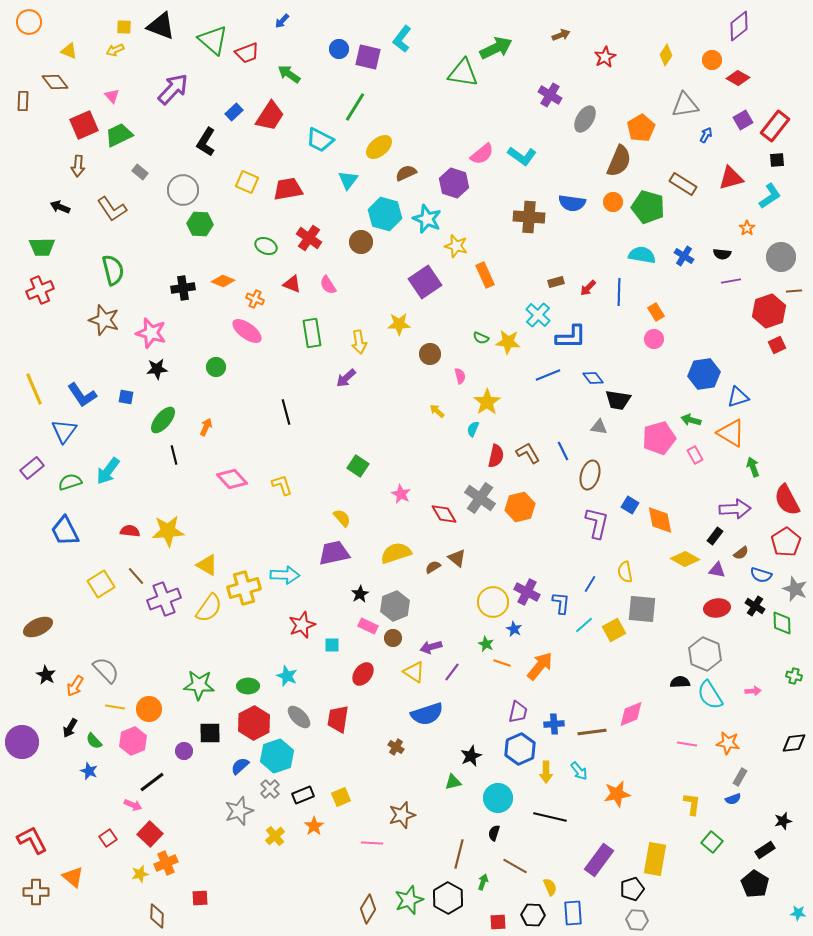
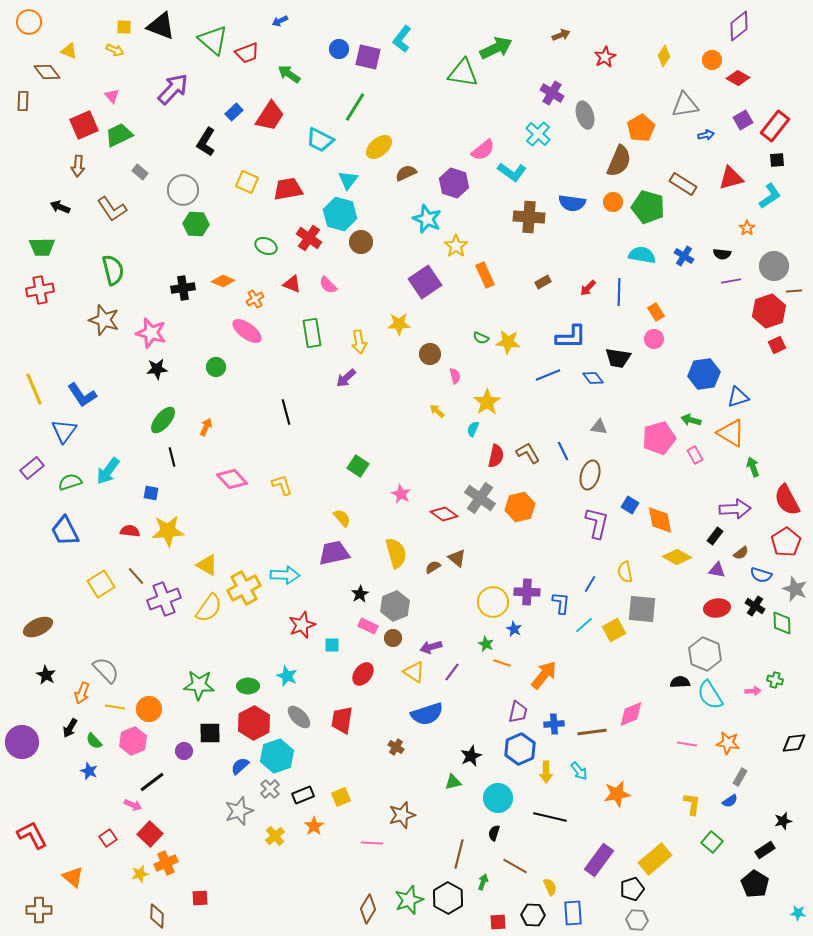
blue arrow at (282, 21): moved 2 px left; rotated 21 degrees clockwise
yellow arrow at (115, 50): rotated 132 degrees counterclockwise
yellow diamond at (666, 55): moved 2 px left, 1 px down
brown diamond at (55, 82): moved 8 px left, 10 px up
purple cross at (550, 95): moved 2 px right, 2 px up
gray ellipse at (585, 119): moved 4 px up; rotated 48 degrees counterclockwise
blue arrow at (706, 135): rotated 49 degrees clockwise
pink semicircle at (482, 154): moved 1 px right, 4 px up
cyan L-shape at (522, 156): moved 10 px left, 16 px down
cyan hexagon at (385, 214): moved 45 px left
green hexagon at (200, 224): moved 4 px left
yellow star at (456, 246): rotated 20 degrees clockwise
gray circle at (781, 257): moved 7 px left, 9 px down
brown rectangle at (556, 282): moved 13 px left; rotated 14 degrees counterclockwise
pink semicircle at (328, 285): rotated 12 degrees counterclockwise
red cross at (40, 290): rotated 12 degrees clockwise
orange cross at (255, 299): rotated 36 degrees clockwise
cyan cross at (538, 315): moved 181 px up
pink semicircle at (460, 376): moved 5 px left
blue square at (126, 397): moved 25 px right, 96 px down
black trapezoid at (618, 400): moved 42 px up
black line at (174, 455): moved 2 px left, 2 px down
red diamond at (444, 514): rotated 24 degrees counterclockwise
yellow semicircle at (396, 553): rotated 92 degrees clockwise
yellow diamond at (685, 559): moved 8 px left, 2 px up
yellow cross at (244, 588): rotated 12 degrees counterclockwise
purple cross at (527, 592): rotated 25 degrees counterclockwise
orange arrow at (540, 666): moved 4 px right, 9 px down
green cross at (794, 676): moved 19 px left, 4 px down
orange arrow at (75, 686): moved 7 px right, 7 px down; rotated 10 degrees counterclockwise
red trapezoid at (338, 719): moved 4 px right, 1 px down
blue semicircle at (733, 799): moved 3 px left, 2 px down; rotated 14 degrees counterclockwise
red L-shape at (32, 840): moved 5 px up
yellow rectangle at (655, 859): rotated 40 degrees clockwise
brown cross at (36, 892): moved 3 px right, 18 px down
